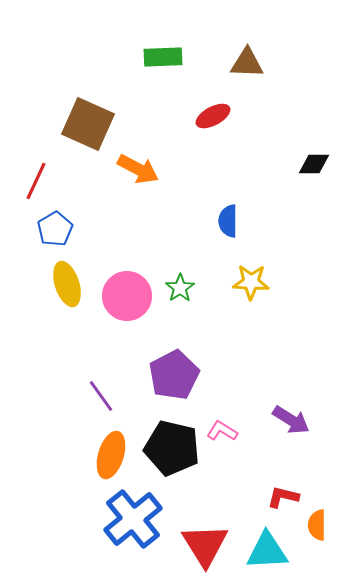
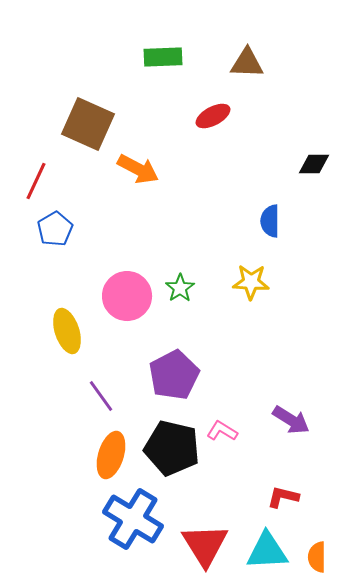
blue semicircle: moved 42 px right
yellow ellipse: moved 47 px down
blue cross: rotated 20 degrees counterclockwise
orange semicircle: moved 32 px down
